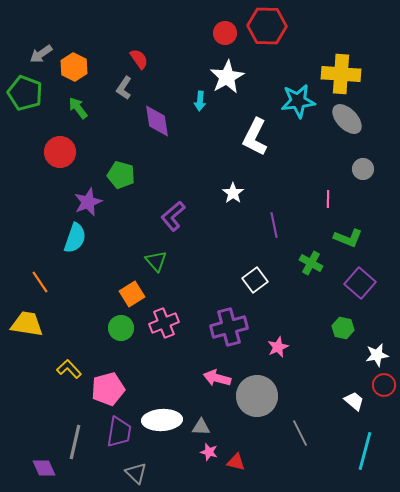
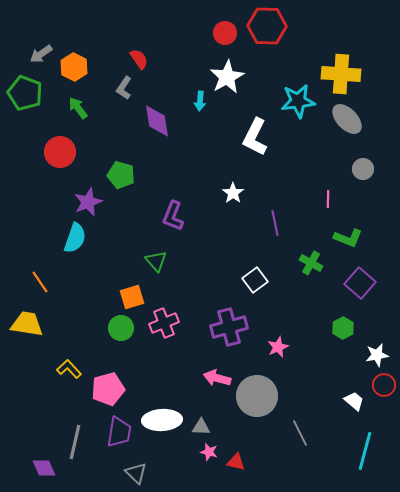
purple L-shape at (173, 216): rotated 28 degrees counterclockwise
purple line at (274, 225): moved 1 px right, 2 px up
orange square at (132, 294): moved 3 px down; rotated 15 degrees clockwise
green hexagon at (343, 328): rotated 20 degrees clockwise
